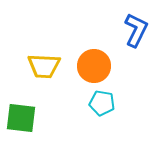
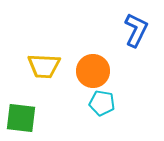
orange circle: moved 1 px left, 5 px down
